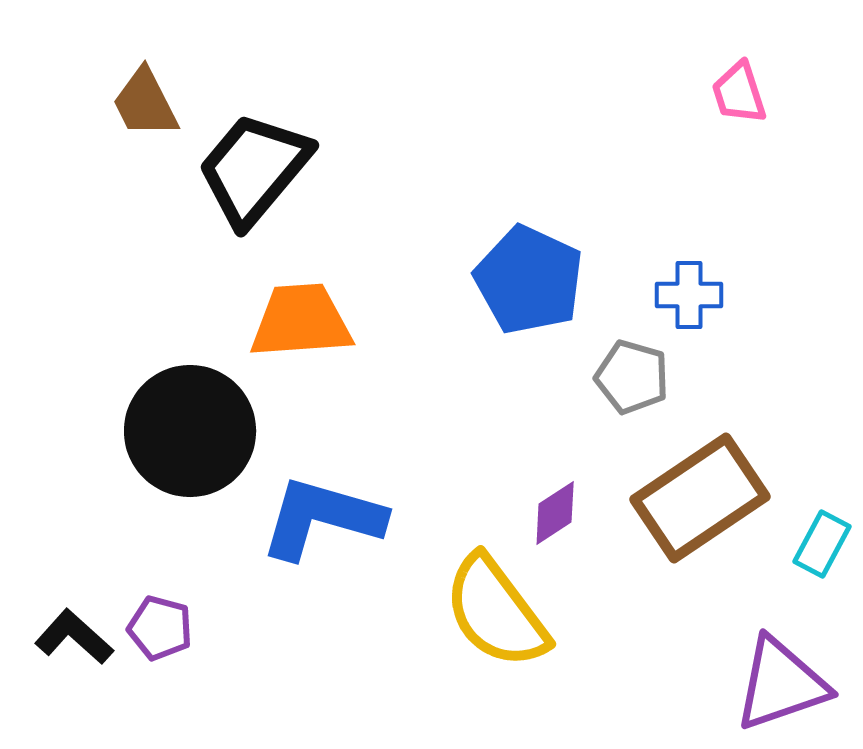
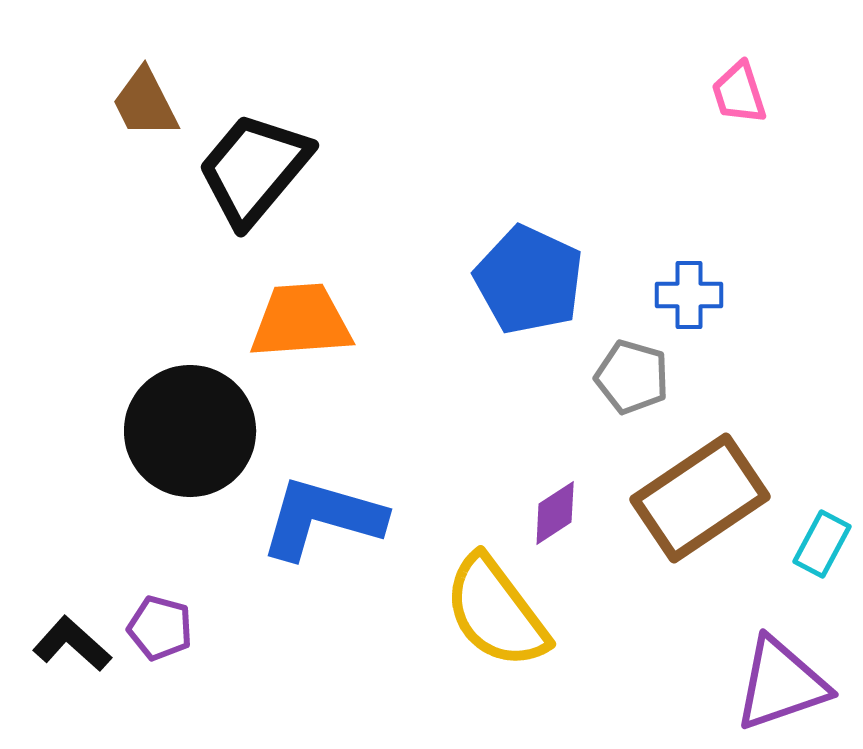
black L-shape: moved 2 px left, 7 px down
